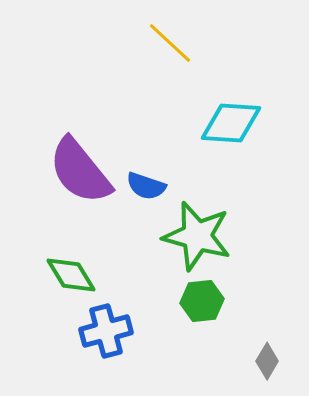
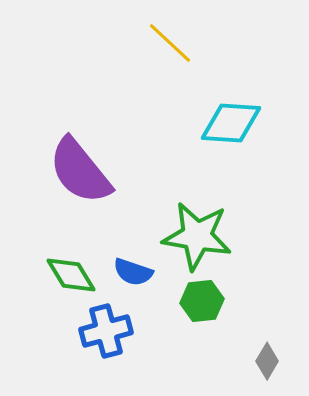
blue semicircle: moved 13 px left, 86 px down
green star: rotated 6 degrees counterclockwise
